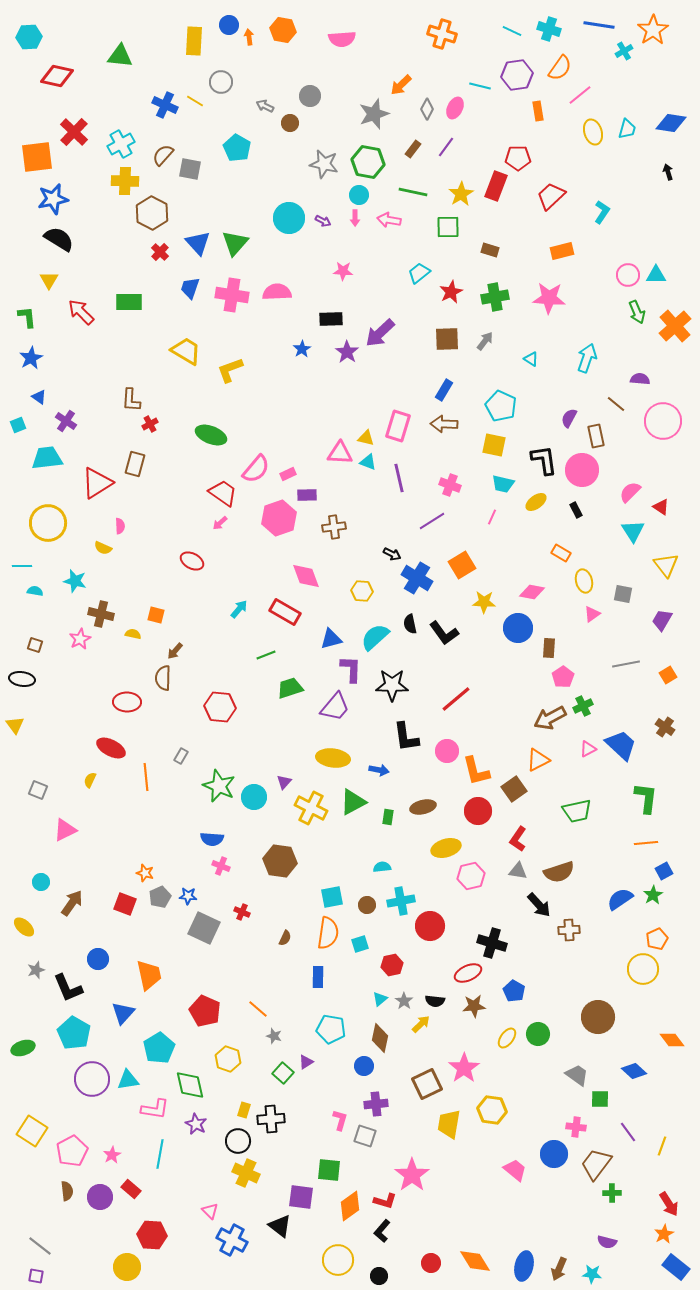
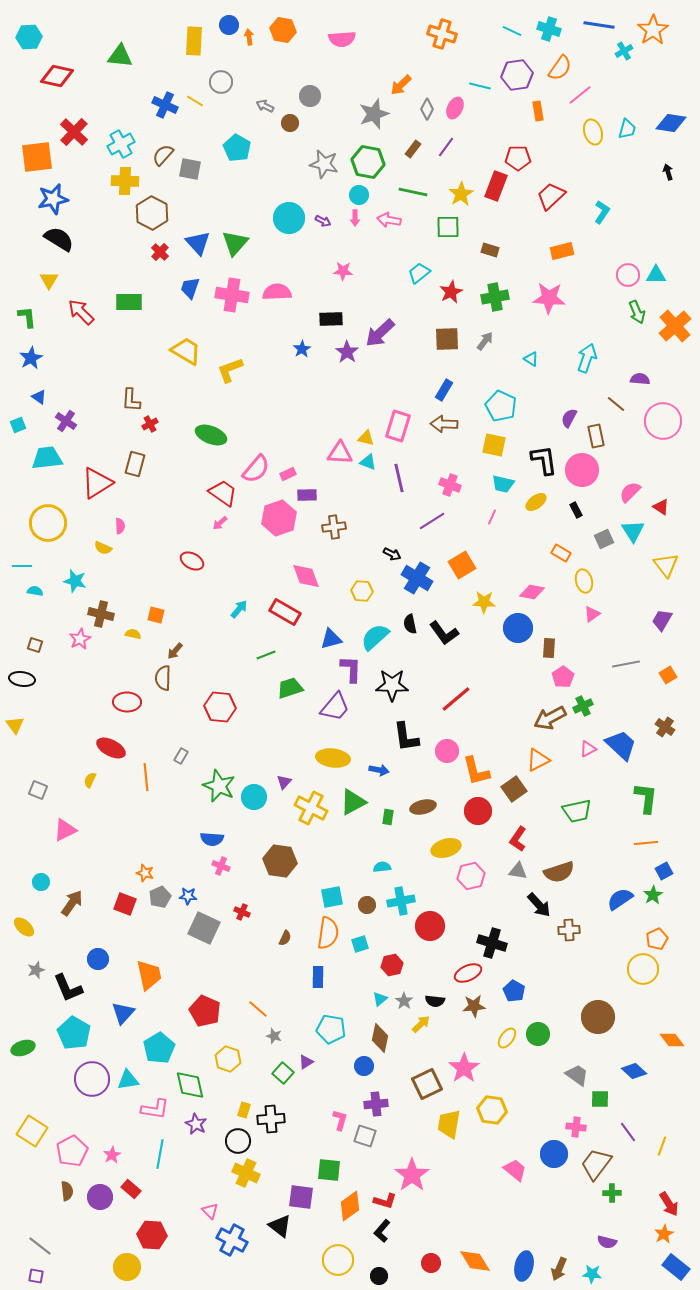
gray square at (623, 594): moved 19 px left, 55 px up; rotated 36 degrees counterclockwise
